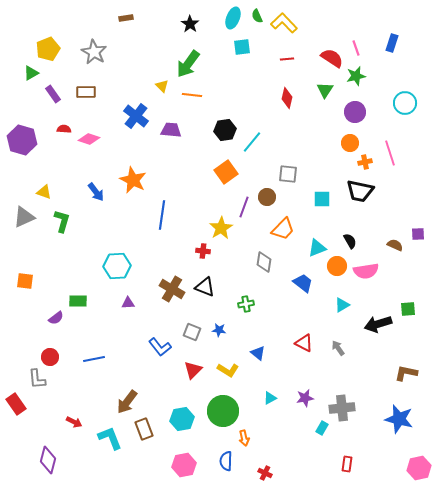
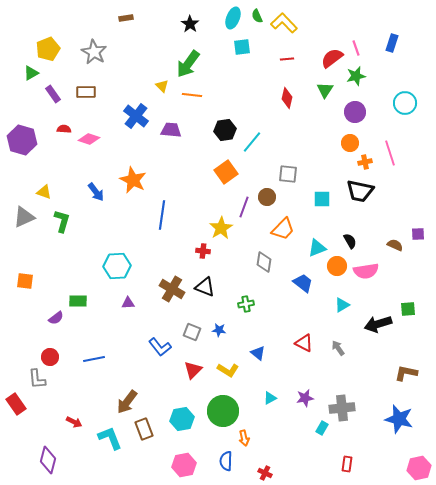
red semicircle at (332, 58): rotated 70 degrees counterclockwise
